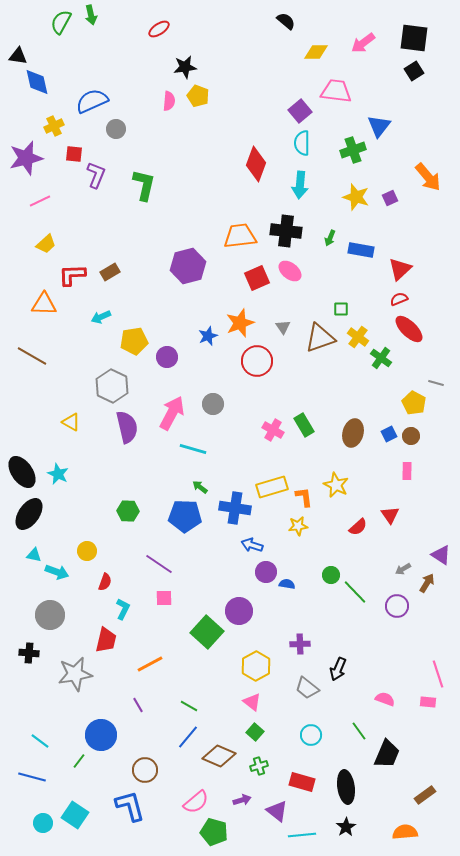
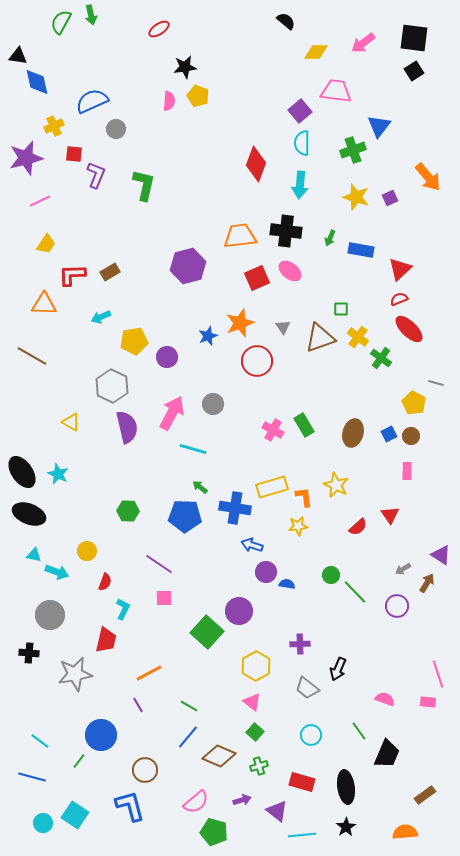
yellow trapezoid at (46, 244): rotated 15 degrees counterclockwise
black ellipse at (29, 514): rotated 76 degrees clockwise
orange line at (150, 664): moved 1 px left, 9 px down
